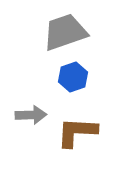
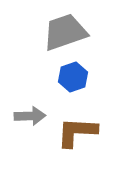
gray arrow: moved 1 px left, 1 px down
